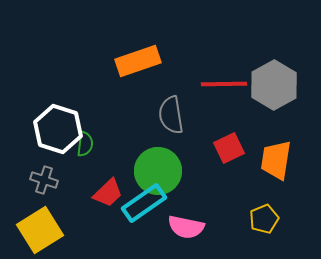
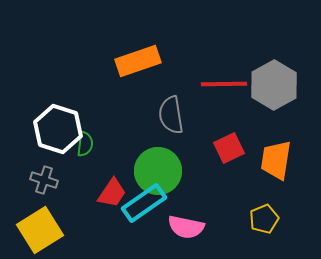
red trapezoid: moved 4 px right; rotated 12 degrees counterclockwise
